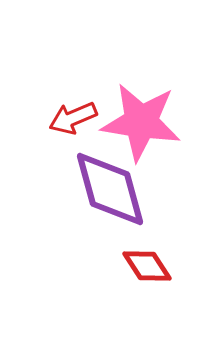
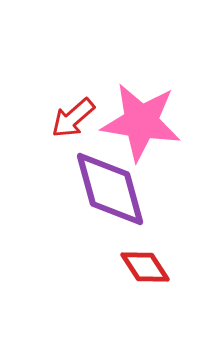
red arrow: rotated 18 degrees counterclockwise
red diamond: moved 2 px left, 1 px down
